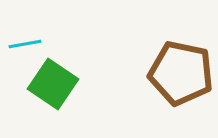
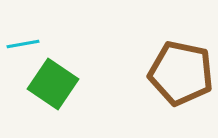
cyan line: moved 2 px left
